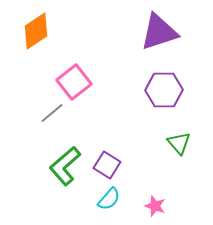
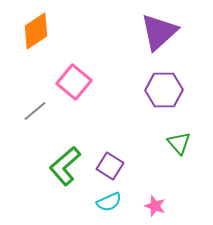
purple triangle: rotated 24 degrees counterclockwise
pink square: rotated 12 degrees counterclockwise
gray line: moved 17 px left, 2 px up
purple square: moved 3 px right, 1 px down
cyan semicircle: moved 3 px down; rotated 25 degrees clockwise
